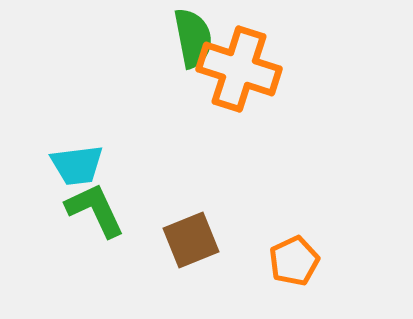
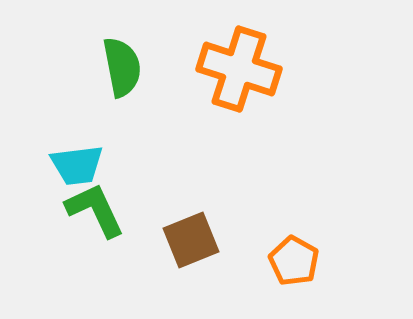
green semicircle: moved 71 px left, 29 px down
orange pentagon: rotated 18 degrees counterclockwise
